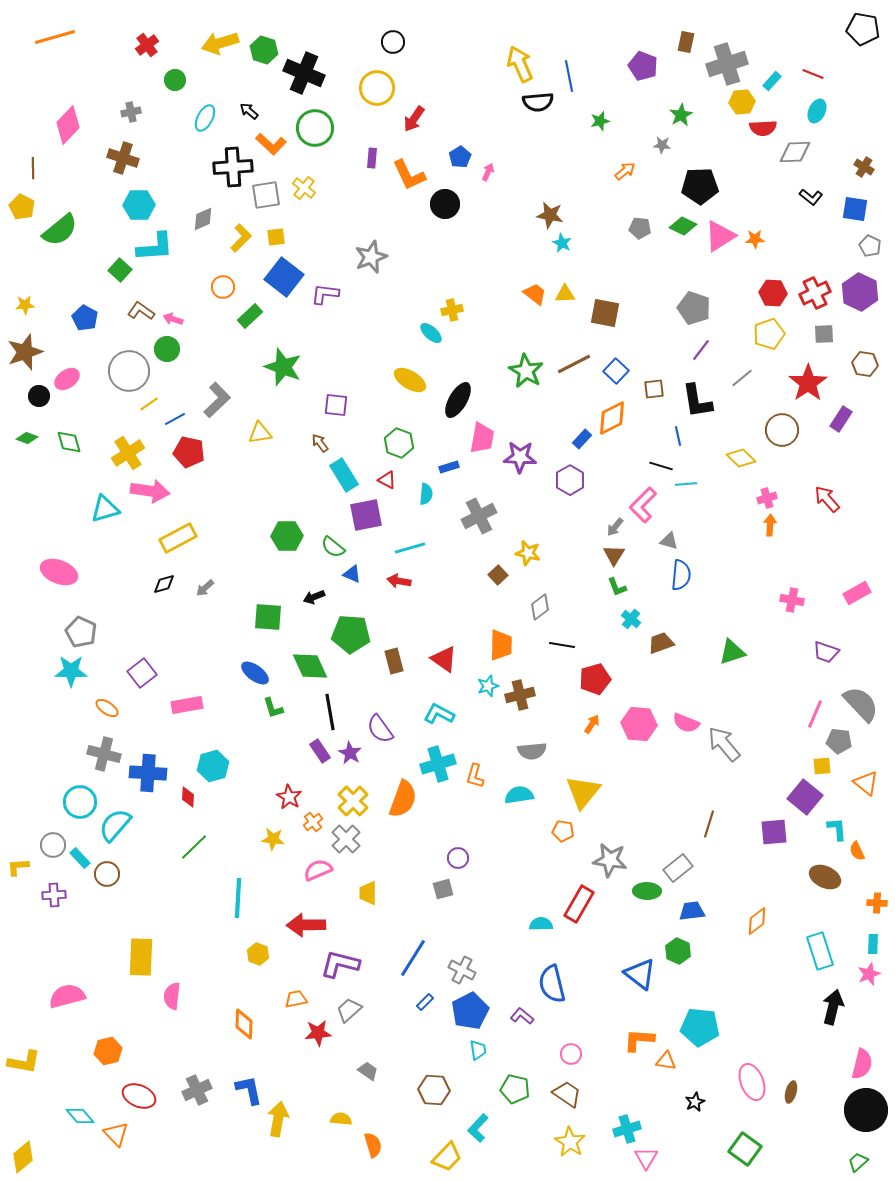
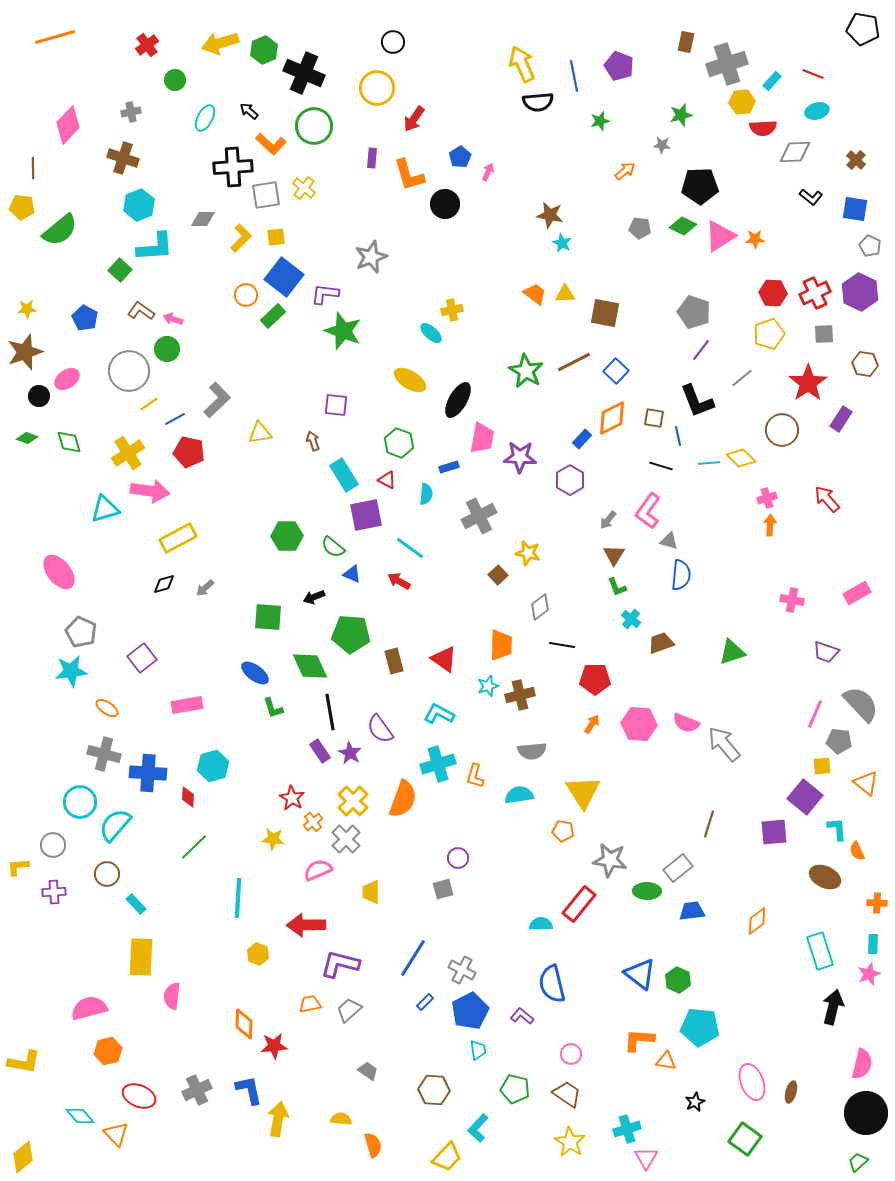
green hexagon at (264, 50): rotated 20 degrees clockwise
yellow arrow at (520, 64): moved 2 px right
purple pentagon at (643, 66): moved 24 px left
blue line at (569, 76): moved 5 px right
cyan ellipse at (817, 111): rotated 50 degrees clockwise
green star at (681, 115): rotated 15 degrees clockwise
green circle at (315, 128): moved 1 px left, 2 px up
brown cross at (864, 167): moved 8 px left, 7 px up; rotated 12 degrees clockwise
orange L-shape at (409, 175): rotated 9 degrees clockwise
cyan hexagon at (139, 205): rotated 20 degrees counterclockwise
yellow pentagon at (22, 207): rotated 20 degrees counterclockwise
gray diamond at (203, 219): rotated 25 degrees clockwise
orange circle at (223, 287): moved 23 px right, 8 px down
yellow star at (25, 305): moved 2 px right, 4 px down
gray pentagon at (694, 308): moved 4 px down
green rectangle at (250, 316): moved 23 px right
brown line at (574, 364): moved 2 px up
green star at (283, 367): moved 60 px right, 36 px up
brown square at (654, 389): moved 29 px down; rotated 15 degrees clockwise
black L-shape at (697, 401): rotated 12 degrees counterclockwise
brown arrow at (320, 443): moved 7 px left, 2 px up; rotated 18 degrees clockwise
cyan line at (686, 484): moved 23 px right, 21 px up
pink L-shape at (643, 505): moved 5 px right, 6 px down; rotated 9 degrees counterclockwise
gray arrow at (615, 527): moved 7 px left, 7 px up
cyan line at (410, 548): rotated 52 degrees clockwise
pink ellipse at (59, 572): rotated 30 degrees clockwise
red arrow at (399, 581): rotated 20 degrees clockwise
cyan star at (71, 671): rotated 8 degrees counterclockwise
purple square at (142, 673): moved 15 px up
red pentagon at (595, 679): rotated 16 degrees clockwise
yellow triangle at (583, 792): rotated 12 degrees counterclockwise
red star at (289, 797): moved 3 px right, 1 px down
cyan rectangle at (80, 858): moved 56 px right, 46 px down
yellow trapezoid at (368, 893): moved 3 px right, 1 px up
purple cross at (54, 895): moved 3 px up
red rectangle at (579, 904): rotated 9 degrees clockwise
green hexagon at (678, 951): moved 29 px down
pink semicircle at (67, 996): moved 22 px right, 12 px down
orange trapezoid at (296, 999): moved 14 px right, 5 px down
red star at (318, 1033): moved 44 px left, 13 px down
black circle at (866, 1110): moved 3 px down
green square at (745, 1149): moved 10 px up
